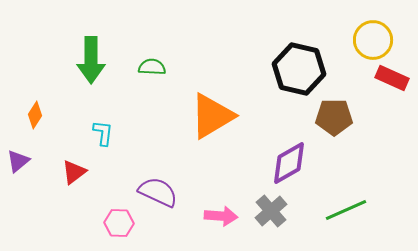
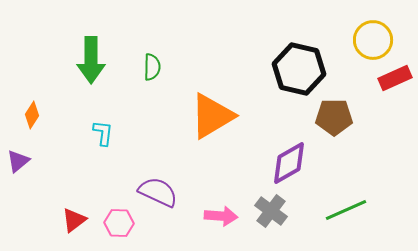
green semicircle: rotated 88 degrees clockwise
red rectangle: moved 3 px right; rotated 48 degrees counterclockwise
orange diamond: moved 3 px left
red triangle: moved 48 px down
gray cross: rotated 12 degrees counterclockwise
